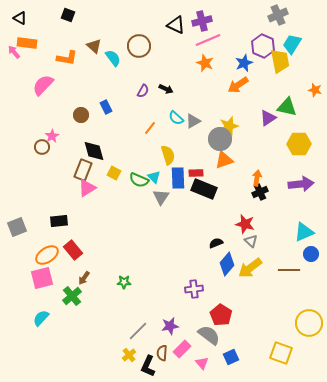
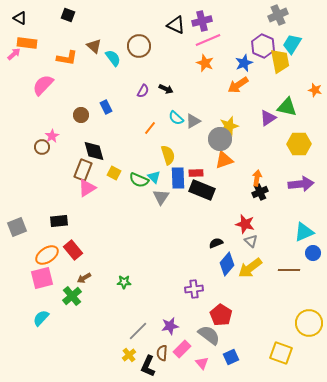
pink arrow at (14, 52): moved 2 px down; rotated 88 degrees clockwise
black rectangle at (204, 189): moved 2 px left, 1 px down
blue circle at (311, 254): moved 2 px right, 1 px up
brown arrow at (84, 278): rotated 24 degrees clockwise
